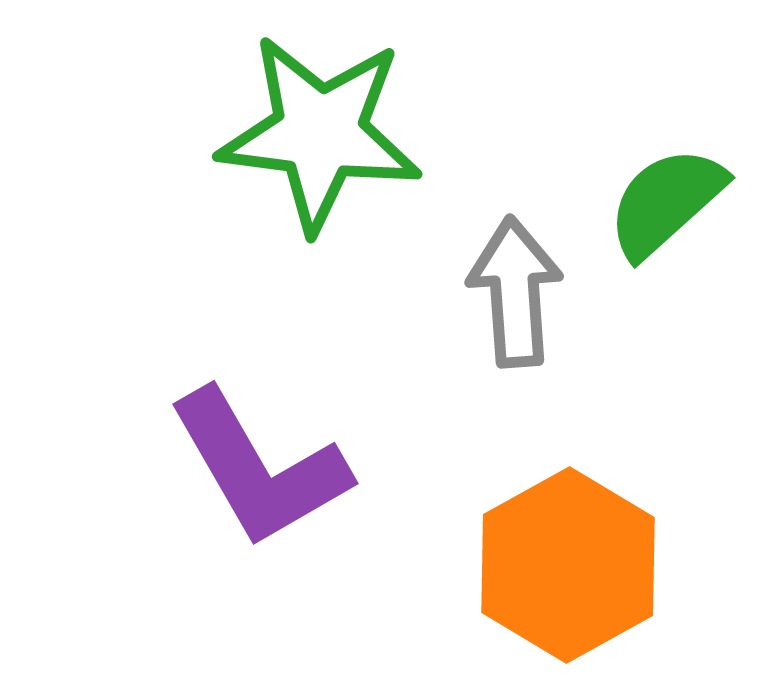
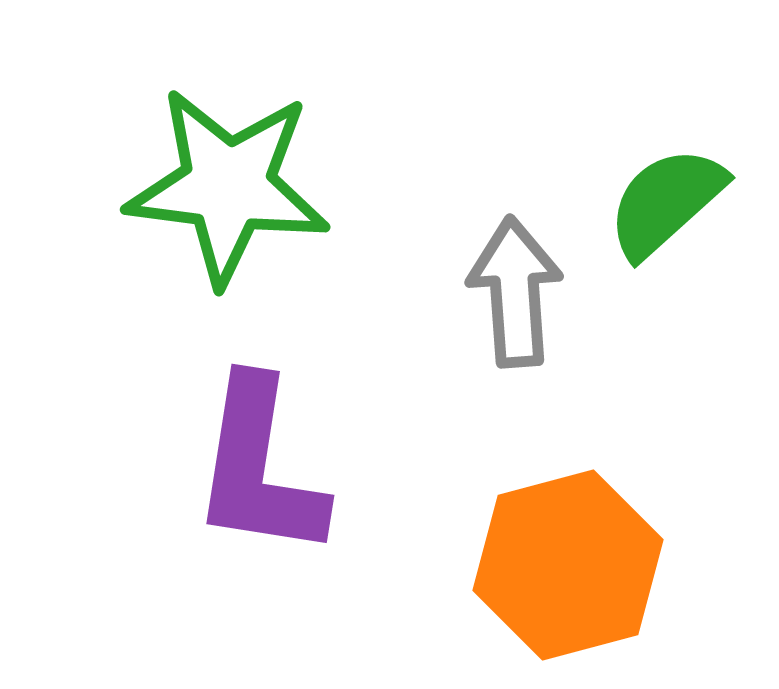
green star: moved 92 px left, 53 px down
purple L-shape: rotated 39 degrees clockwise
orange hexagon: rotated 14 degrees clockwise
